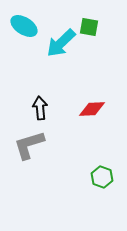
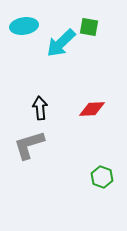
cyan ellipse: rotated 40 degrees counterclockwise
